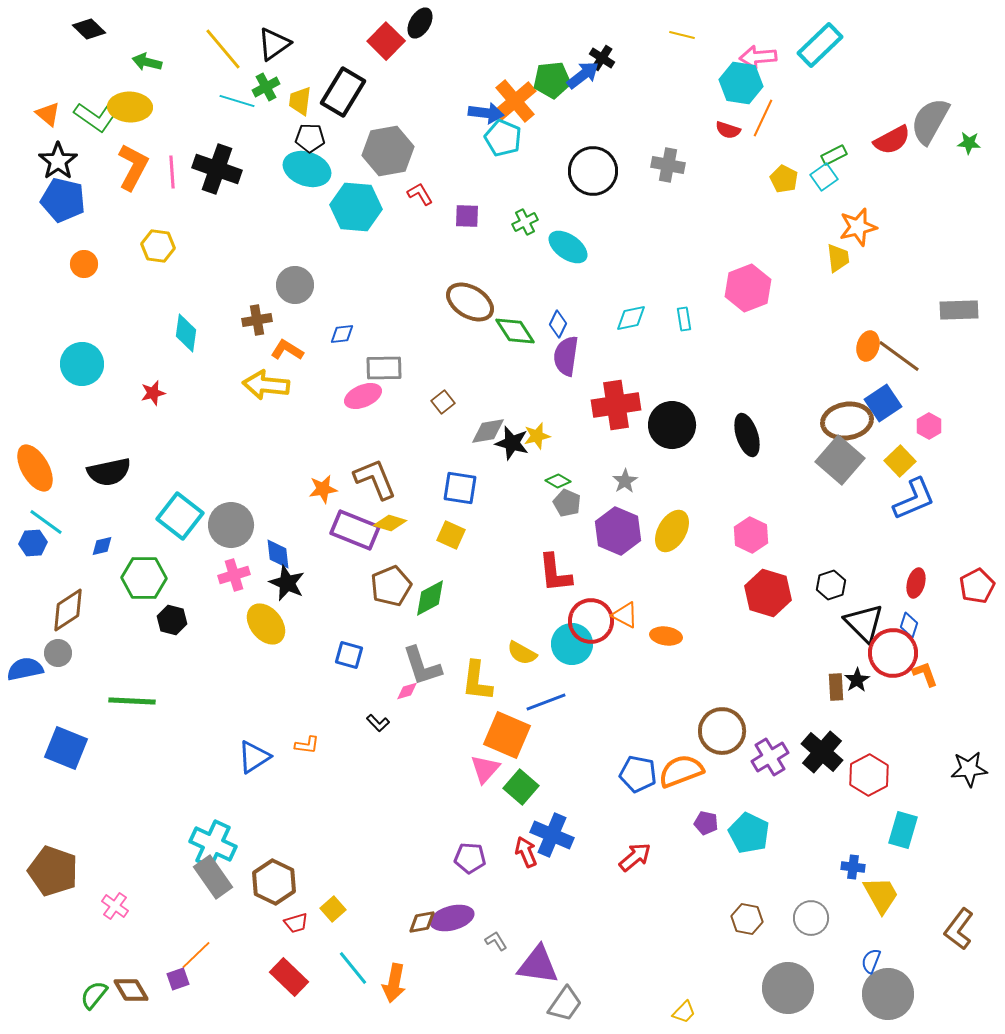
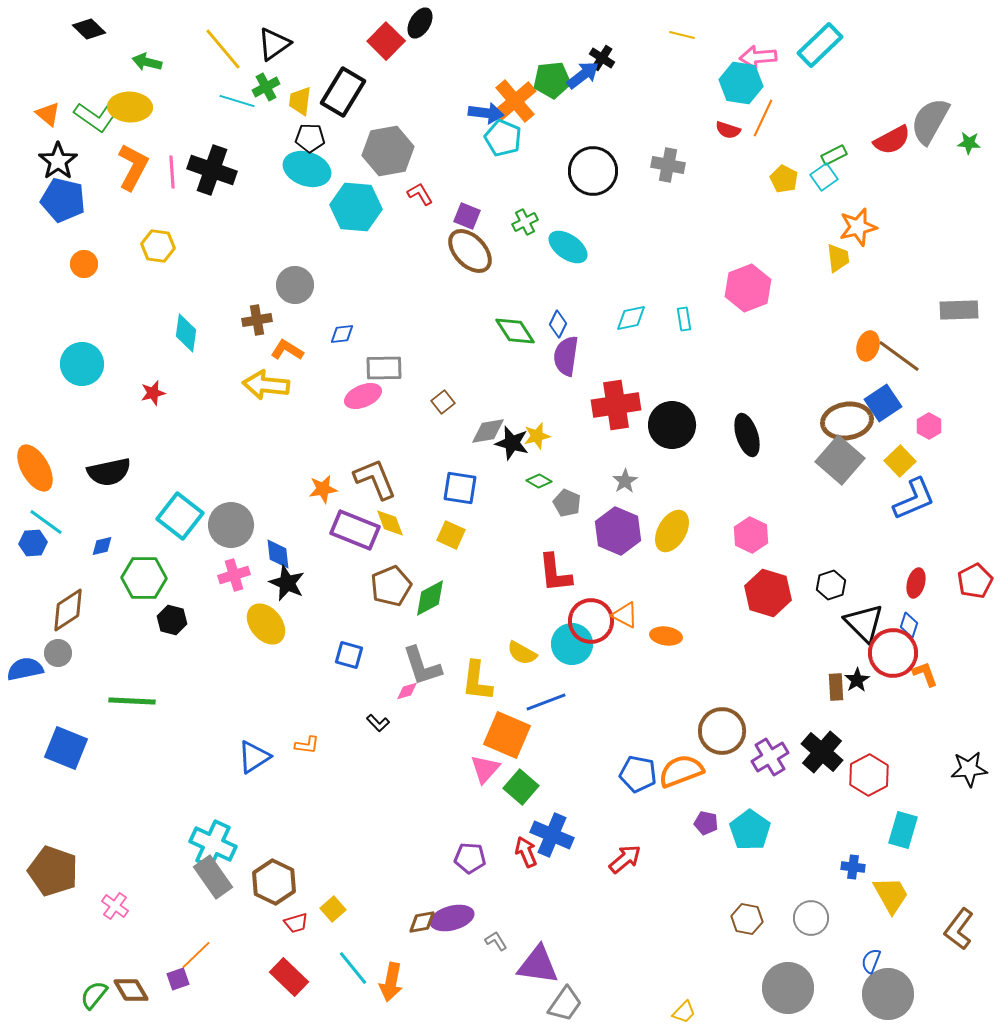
black cross at (217, 169): moved 5 px left, 1 px down
purple square at (467, 216): rotated 20 degrees clockwise
brown ellipse at (470, 302): moved 51 px up; rotated 15 degrees clockwise
green diamond at (558, 481): moved 19 px left
yellow diamond at (390, 523): rotated 52 degrees clockwise
red pentagon at (977, 586): moved 2 px left, 5 px up
cyan pentagon at (749, 833): moved 1 px right, 3 px up; rotated 9 degrees clockwise
red arrow at (635, 857): moved 10 px left, 2 px down
yellow trapezoid at (881, 895): moved 10 px right
orange arrow at (394, 983): moved 3 px left, 1 px up
